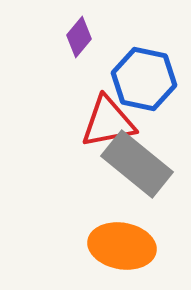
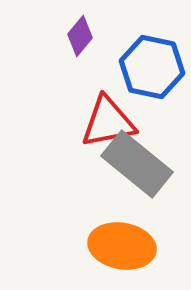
purple diamond: moved 1 px right, 1 px up
blue hexagon: moved 8 px right, 12 px up
